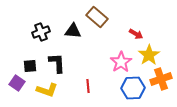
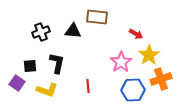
brown rectangle: rotated 35 degrees counterclockwise
black L-shape: rotated 15 degrees clockwise
blue hexagon: moved 2 px down
